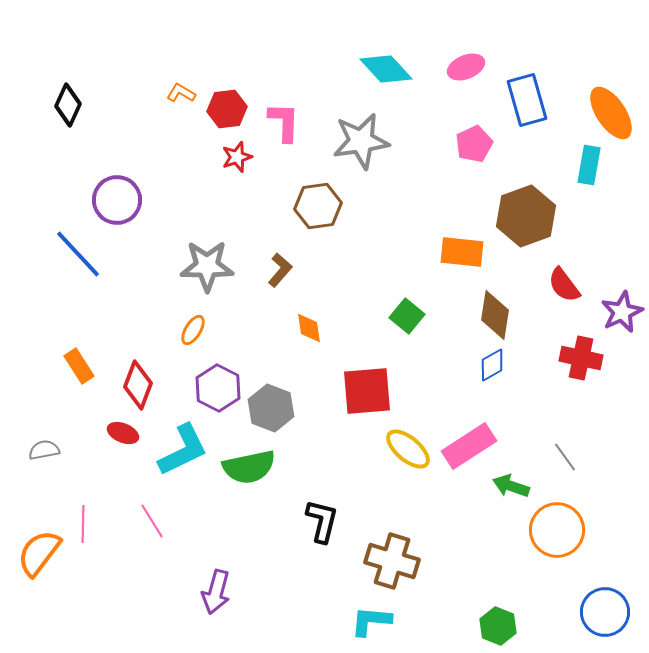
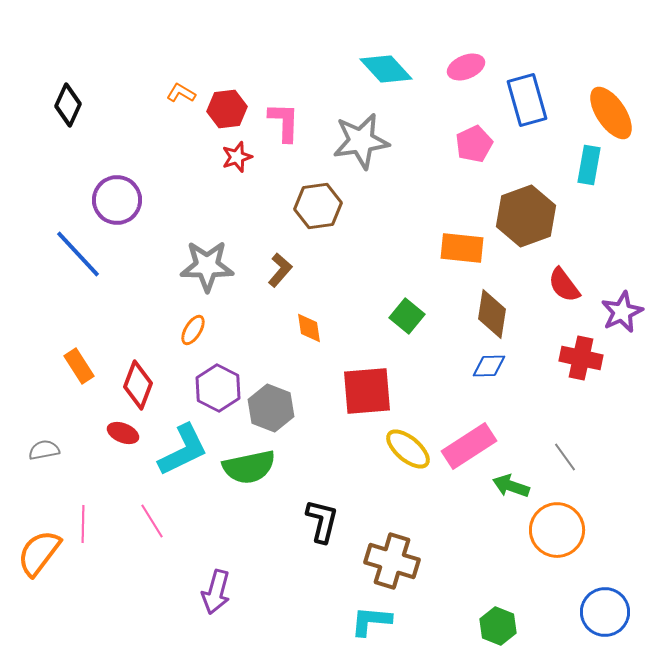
orange rectangle at (462, 252): moved 4 px up
brown diamond at (495, 315): moved 3 px left, 1 px up
blue diamond at (492, 365): moved 3 px left, 1 px down; rotated 28 degrees clockwise
